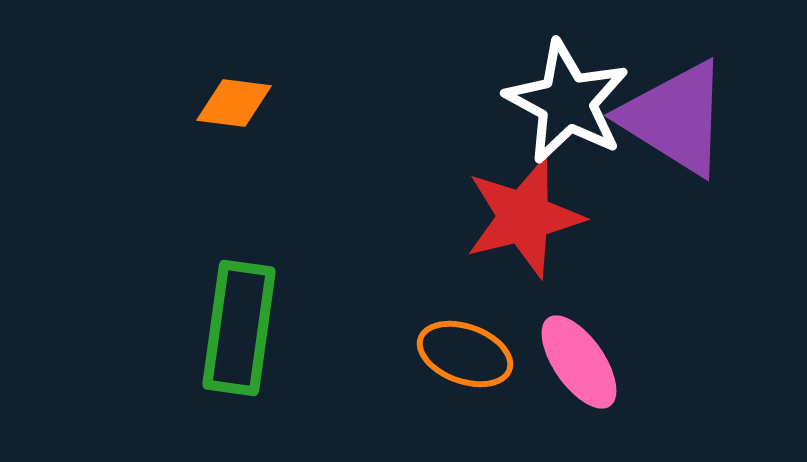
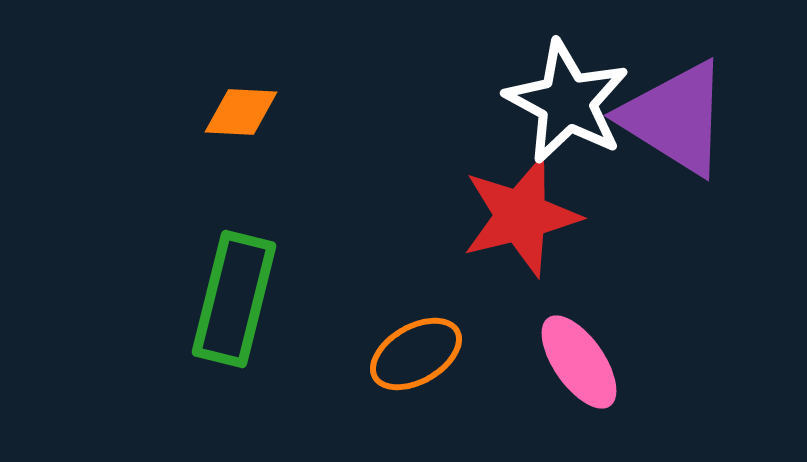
orange diamond: moved 7 px right, 9 px down; rotated 4 degrees counterclockwise
red star: moved 3 px left, 1 px up
green rectangle: moved 5 px left, 29 px up; rotated 6 degrees clockwise
orange ellipse: moved 49 px left; rotated 50 degrees counterclockwise
